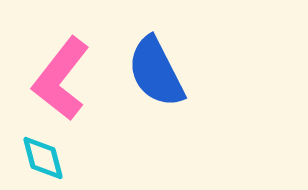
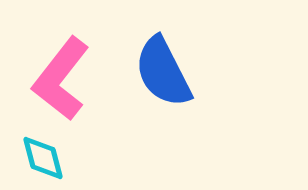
blue semicircle: moved 7 px right
